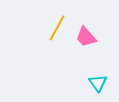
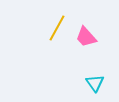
cyan triangle: moved 3 px left
